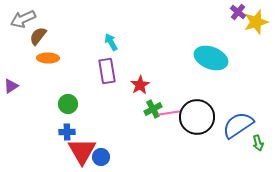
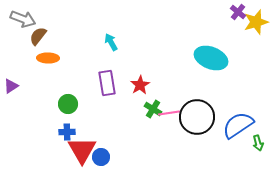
gray arrow: rotated 135 degrees counterclockwise
purple rectangle: moved 12 px down
green cross: rotated 30 degrees counterclockwise
red triangle: moved 1 px up
